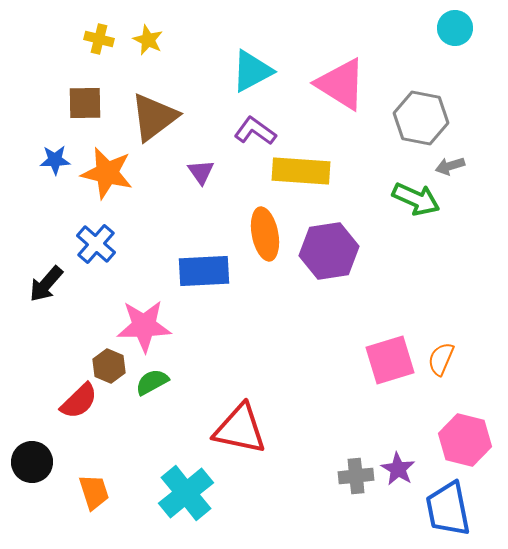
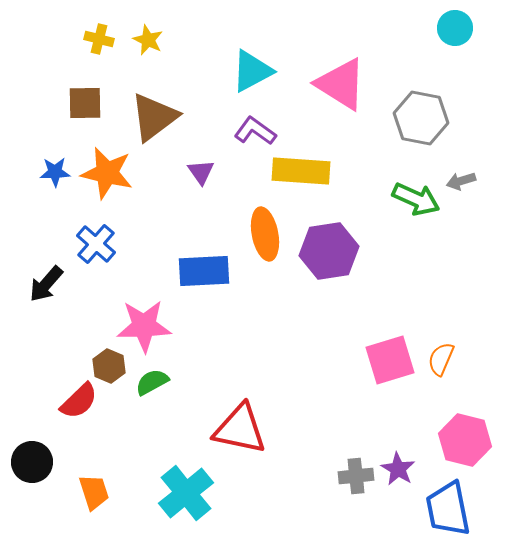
blue star: moved 12 px down
gray arrow: moved 11 px right, 15 px down
